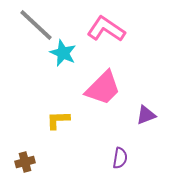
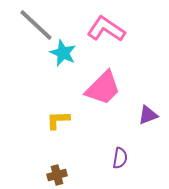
purple triangle: moved 2 px right
brown cross: moved 32 px right, 13 px down
